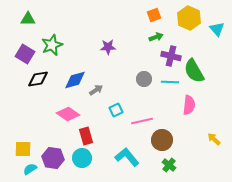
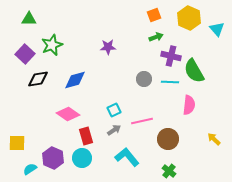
green triangle: moved 1 px right
purple square: rotated 12 degrees clockwise
gray arrow: moved 18 px right, 40 px down
cyan square: moved 2 px left
brown circle: moved 6 px right, 1 px up
yellow square: moved 6 px left, 6 px up
purple hexagon: rotated 15 degrees clockwise
green cross: moved 6 px down
